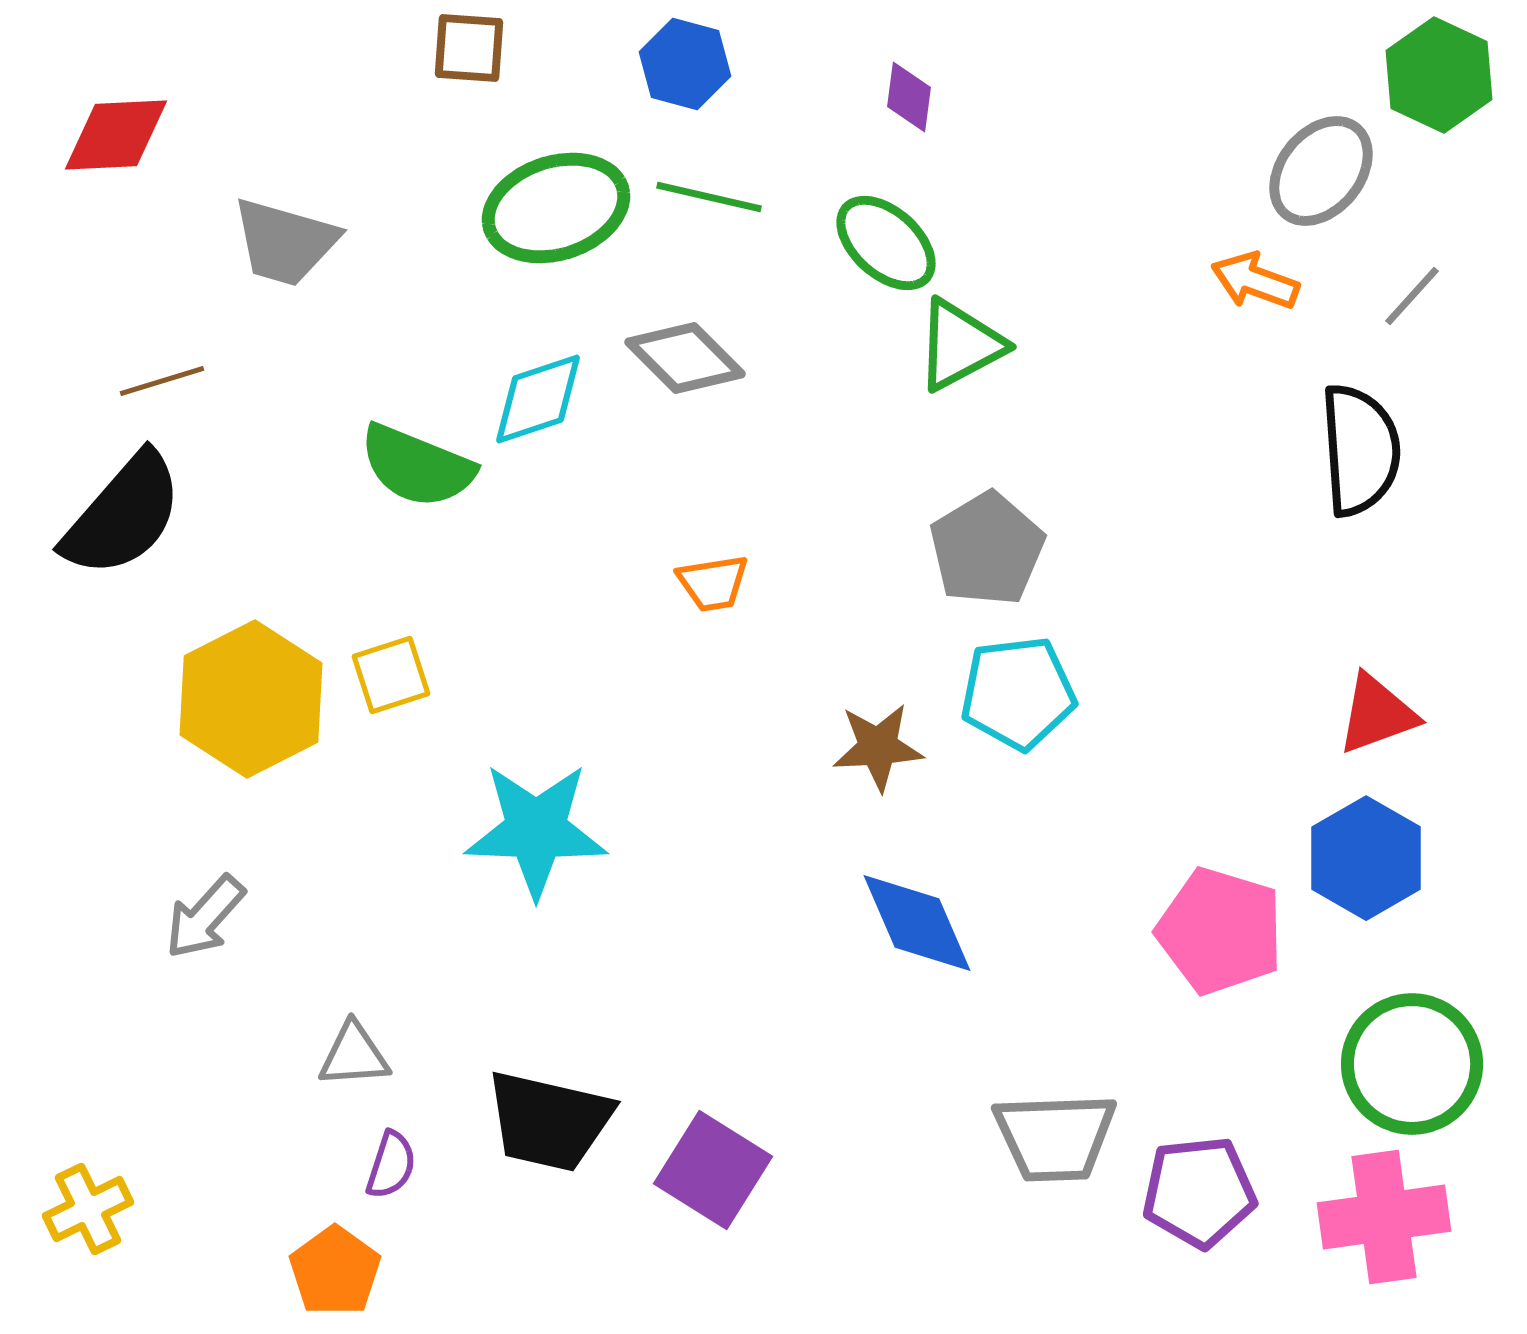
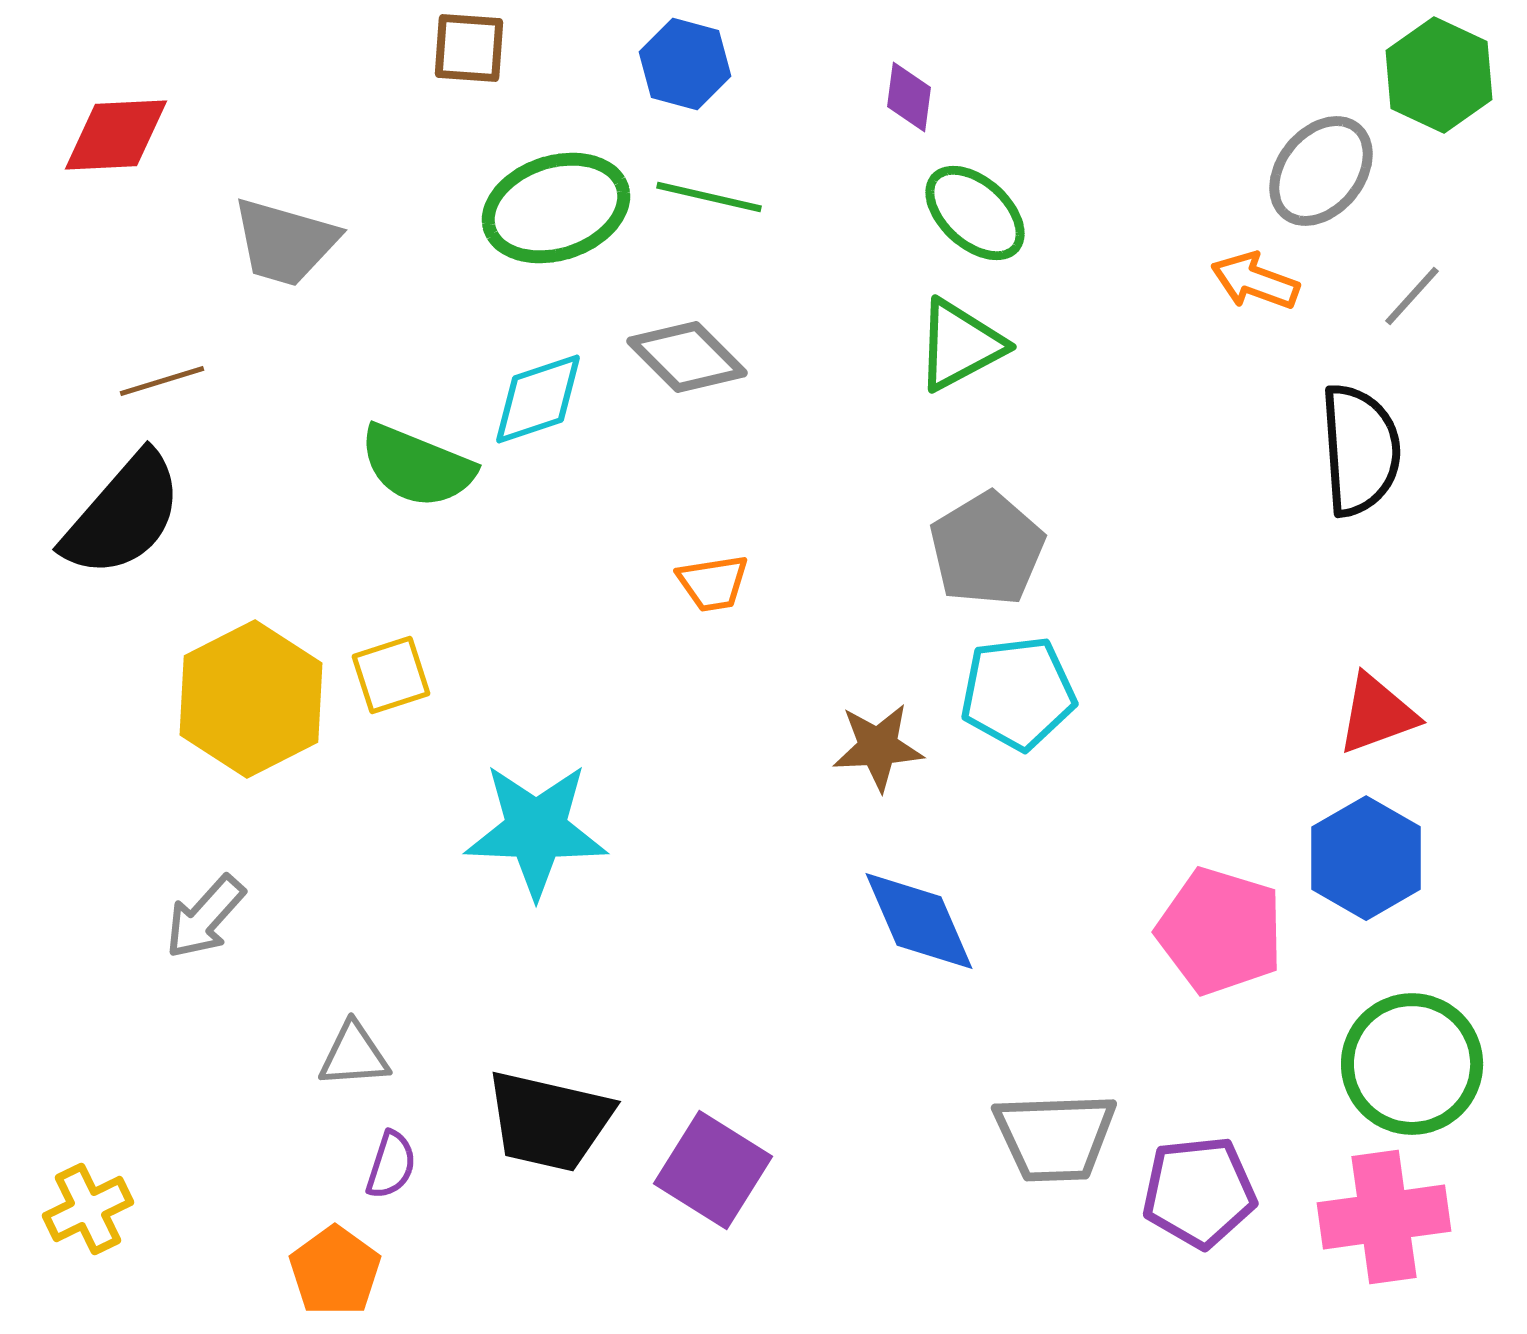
green ellipse at (886, 243): moved 89 px right, 30 px up
gray diamond at (685, 358): moved 2 px right, 1 px up
blue diamond at (917, 923): moved 2 px right, 2 px up
